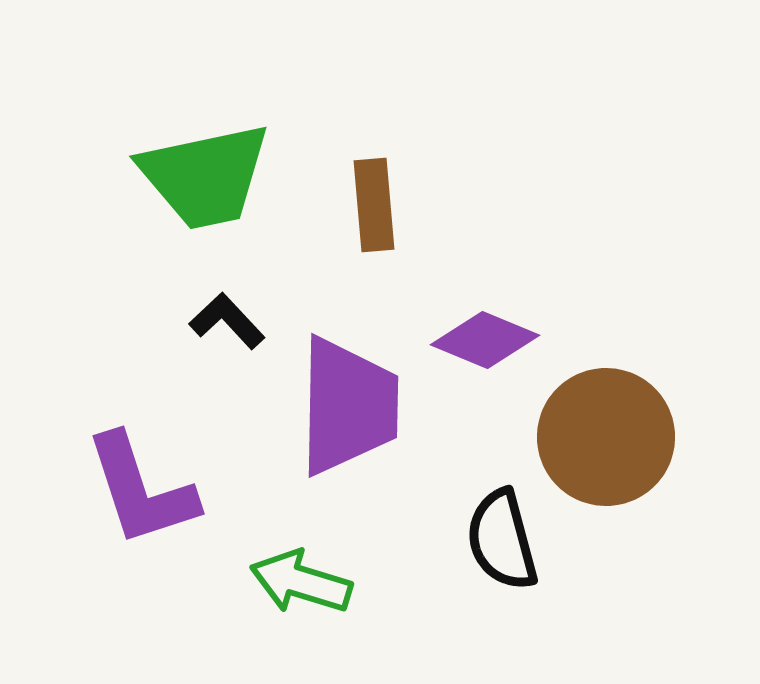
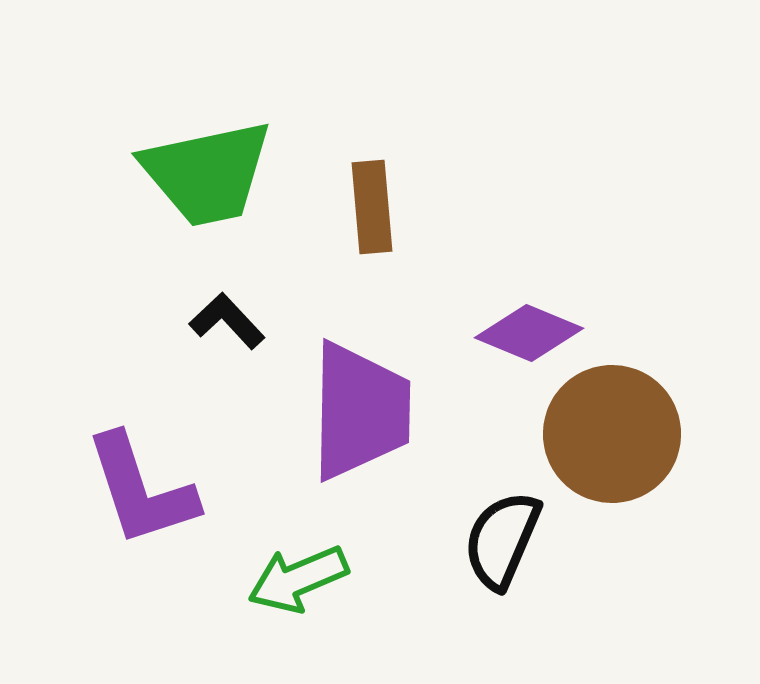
green trapezoid: moved 2 px right, 3 px up
brown rectangle: moved 2 px left, 2 px down
purple diamond: moved 44 px right, 7 px up
purple trapezoid: moved 12 px right, 5 px down
brown circle: moved 6 px right, 3 px up
black semicircle: rotated 38 degrees clockwise
green arrow: moved 3 px left, 3 px up; rotated 40 degrees counterclockwise
